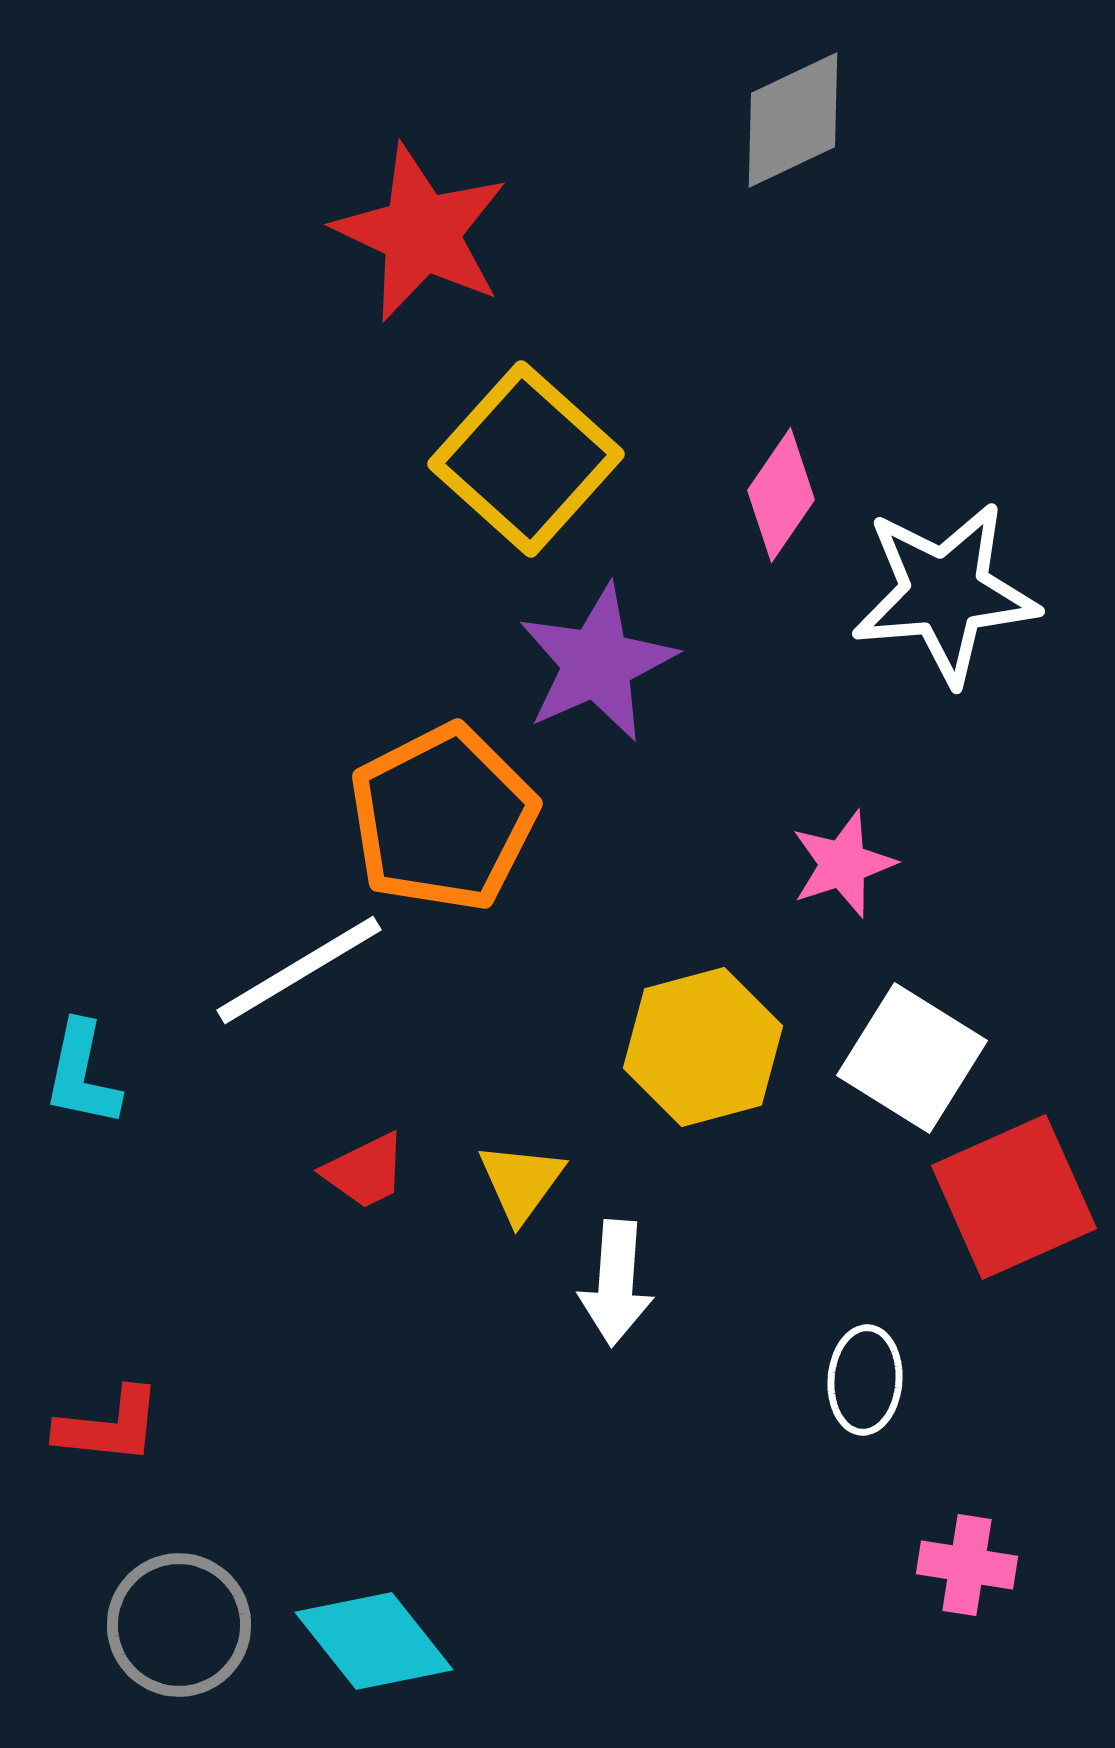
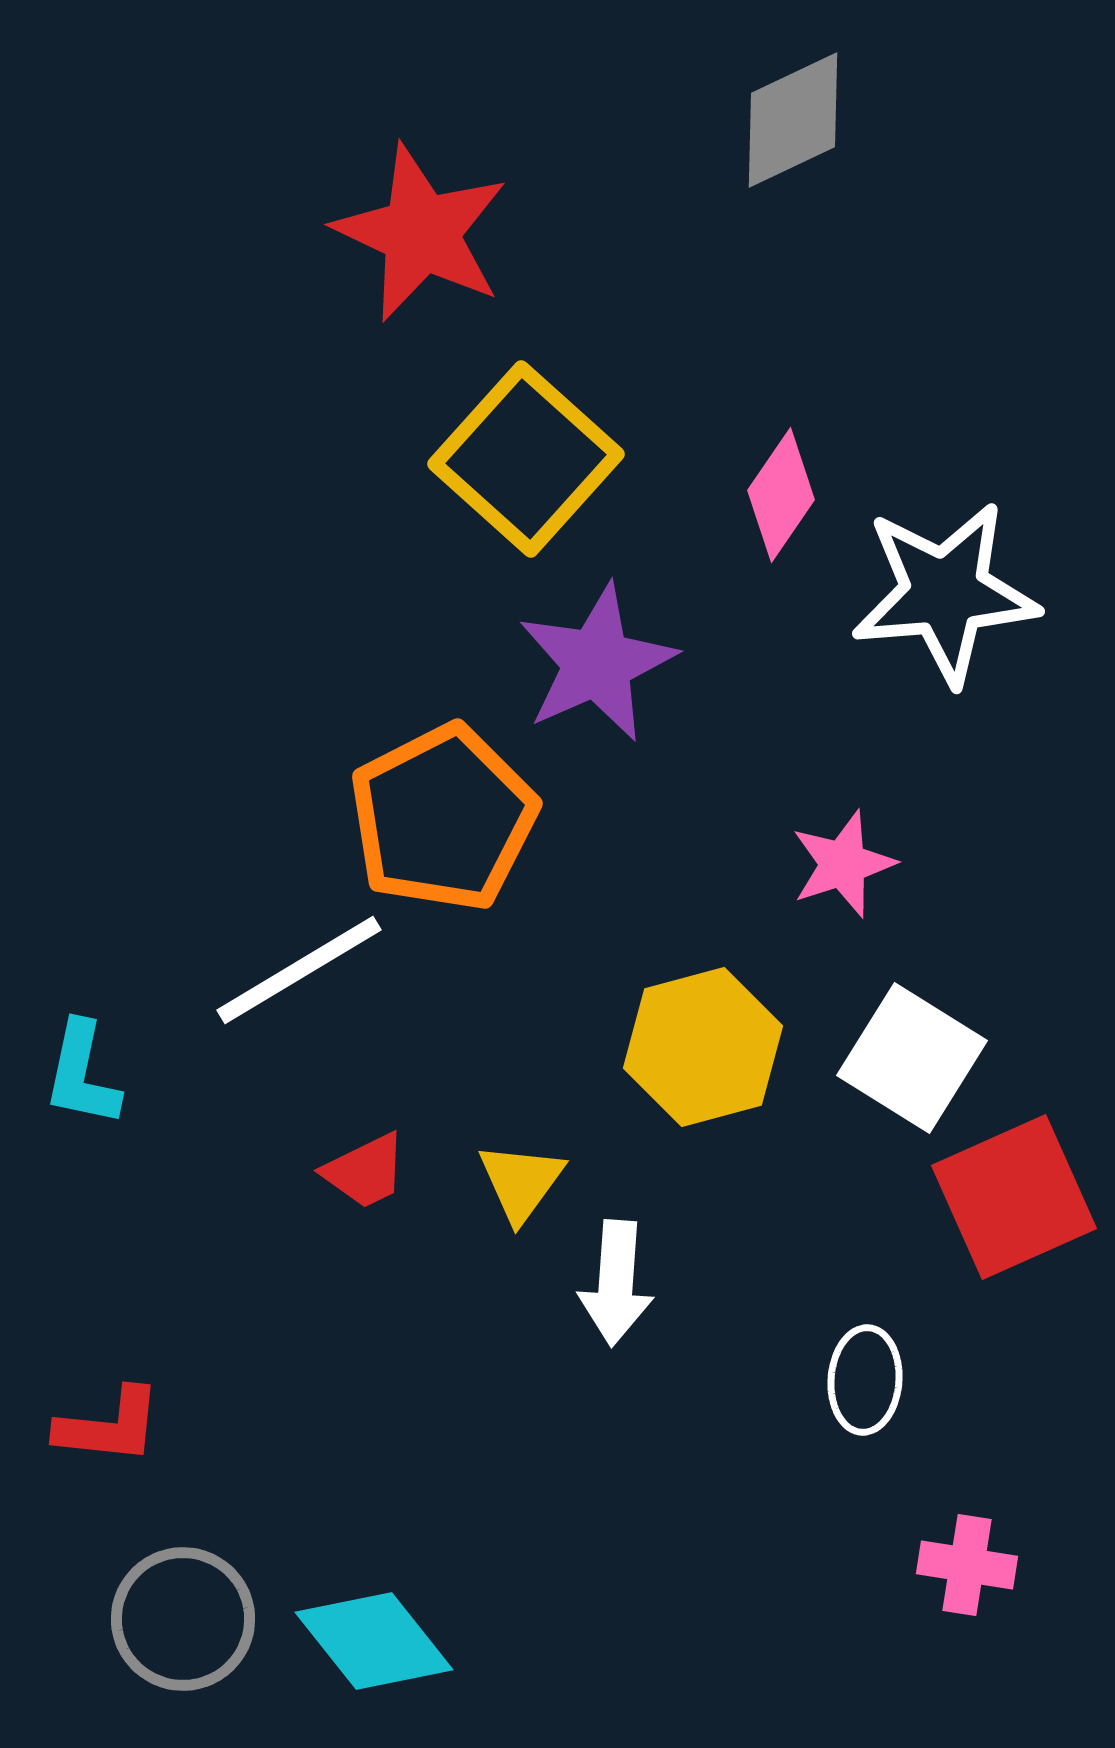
gray circle: moved 4 px right, 6 px up
